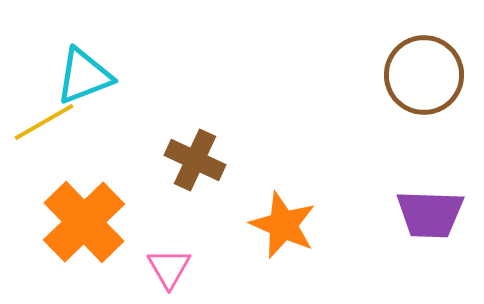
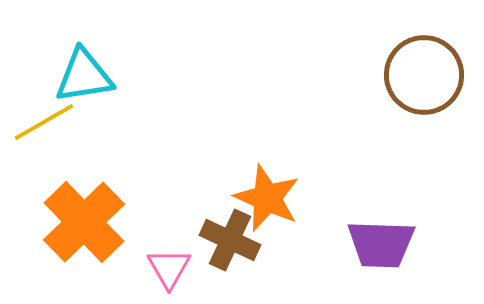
cyan triangle: rotated 12 degrees clockwise
brown cross: moved 35 px right, 80 px down
purple trapezoid: moved 49 px left, 30 px down
orange star: moved 16 px left, 27 px up
